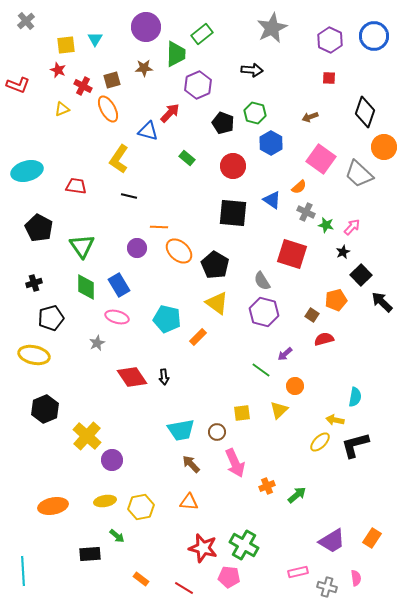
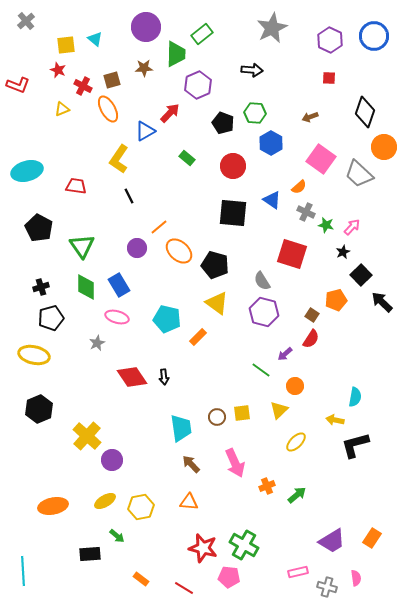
cyan triangle at (95, 39): rotated 21 degrees counterclockwise
green hexagon at (255, 113): rotated 10 degrees counterclockwise
blue triangle at (148, 131): moved 3 px left; rotated 45 degrees counterclockwise
black line at (129, 196): rotated 49 degrees clockwise
orange line at (159, 227): rotated 42 degrees counterclockwise
black pentagon at (215, 265): rotated 16 degrees counterclockwise
black cross at (34, 283): moved 7 px right, 4 px down
red semicircle at (324, 339): moved 13 px left; rotated 138 degrees clockwise
black hexagon at (45, 409): moved 6 px left
cyan trapezoid at (181, 430): moved 2 px up; rotated 88 degrees counterclockwise
brown circle at (217, 432): moved 15 px up
yellow ellipse at (320, 442): moved 24 px left
yellow ellipse at (105, 501): rotated 20 degrees counterclockwise
